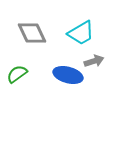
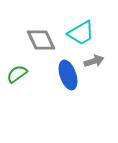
gray diamond: moved 9 px right, 7 px down
blue ellipse: rotated 56 degrees clockwise
